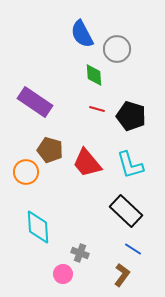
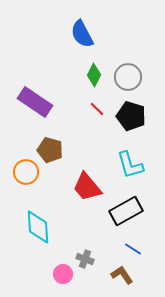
gray circle: moved 11 px right, 28 px down
green diamond: rotated 30 degrees clockwise
red line: rotated 28 degrees clockwise
red trapezoid: moved 24 px down
black rectangle: rotated 72 degrees counterclockwise
gray cross: moved 5 px right, 6 px down
brown L-shape: rotated 70 degrees counterclockwise
